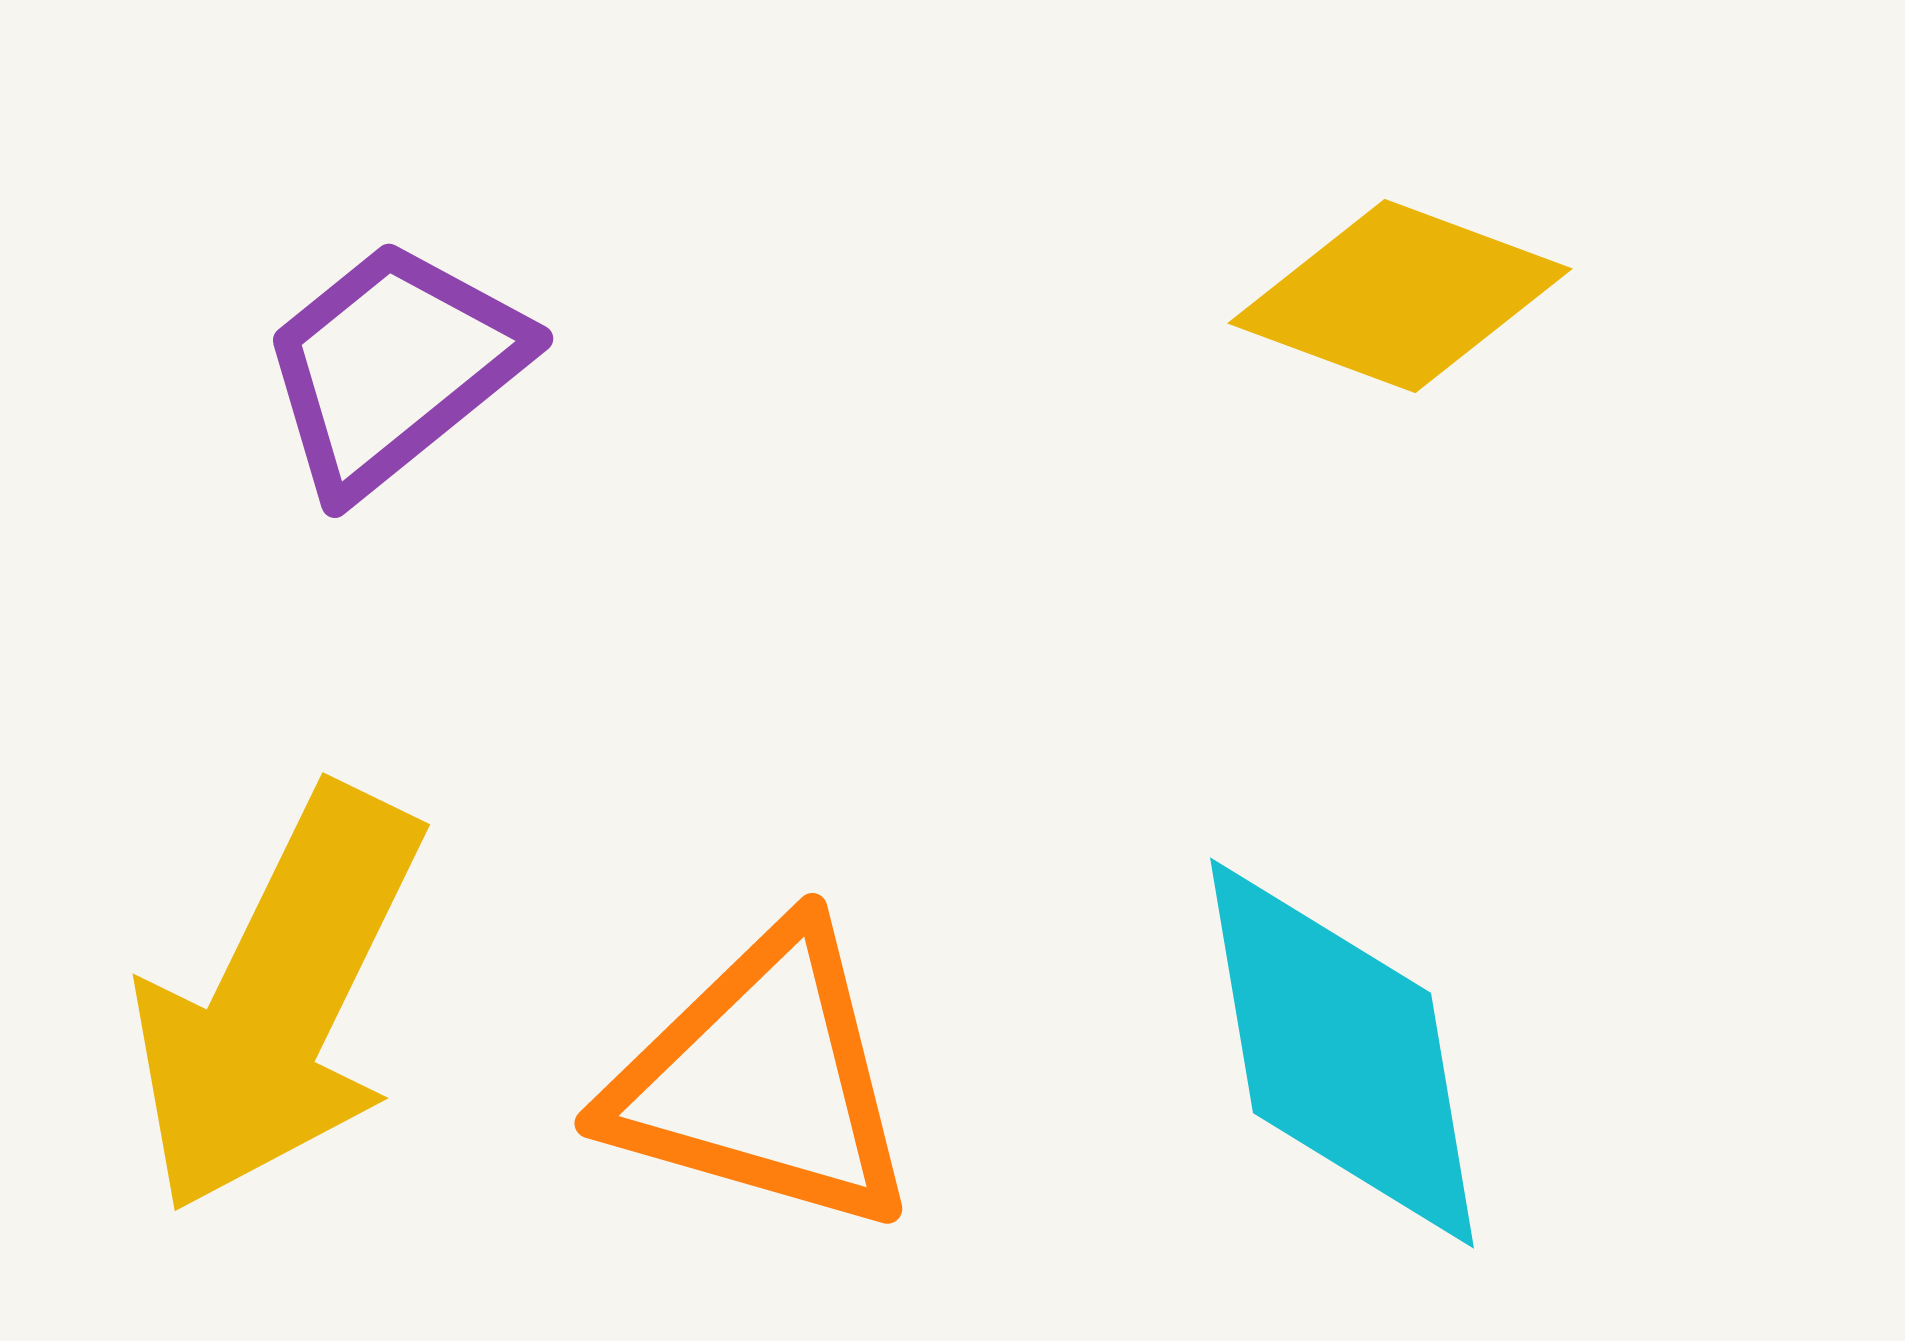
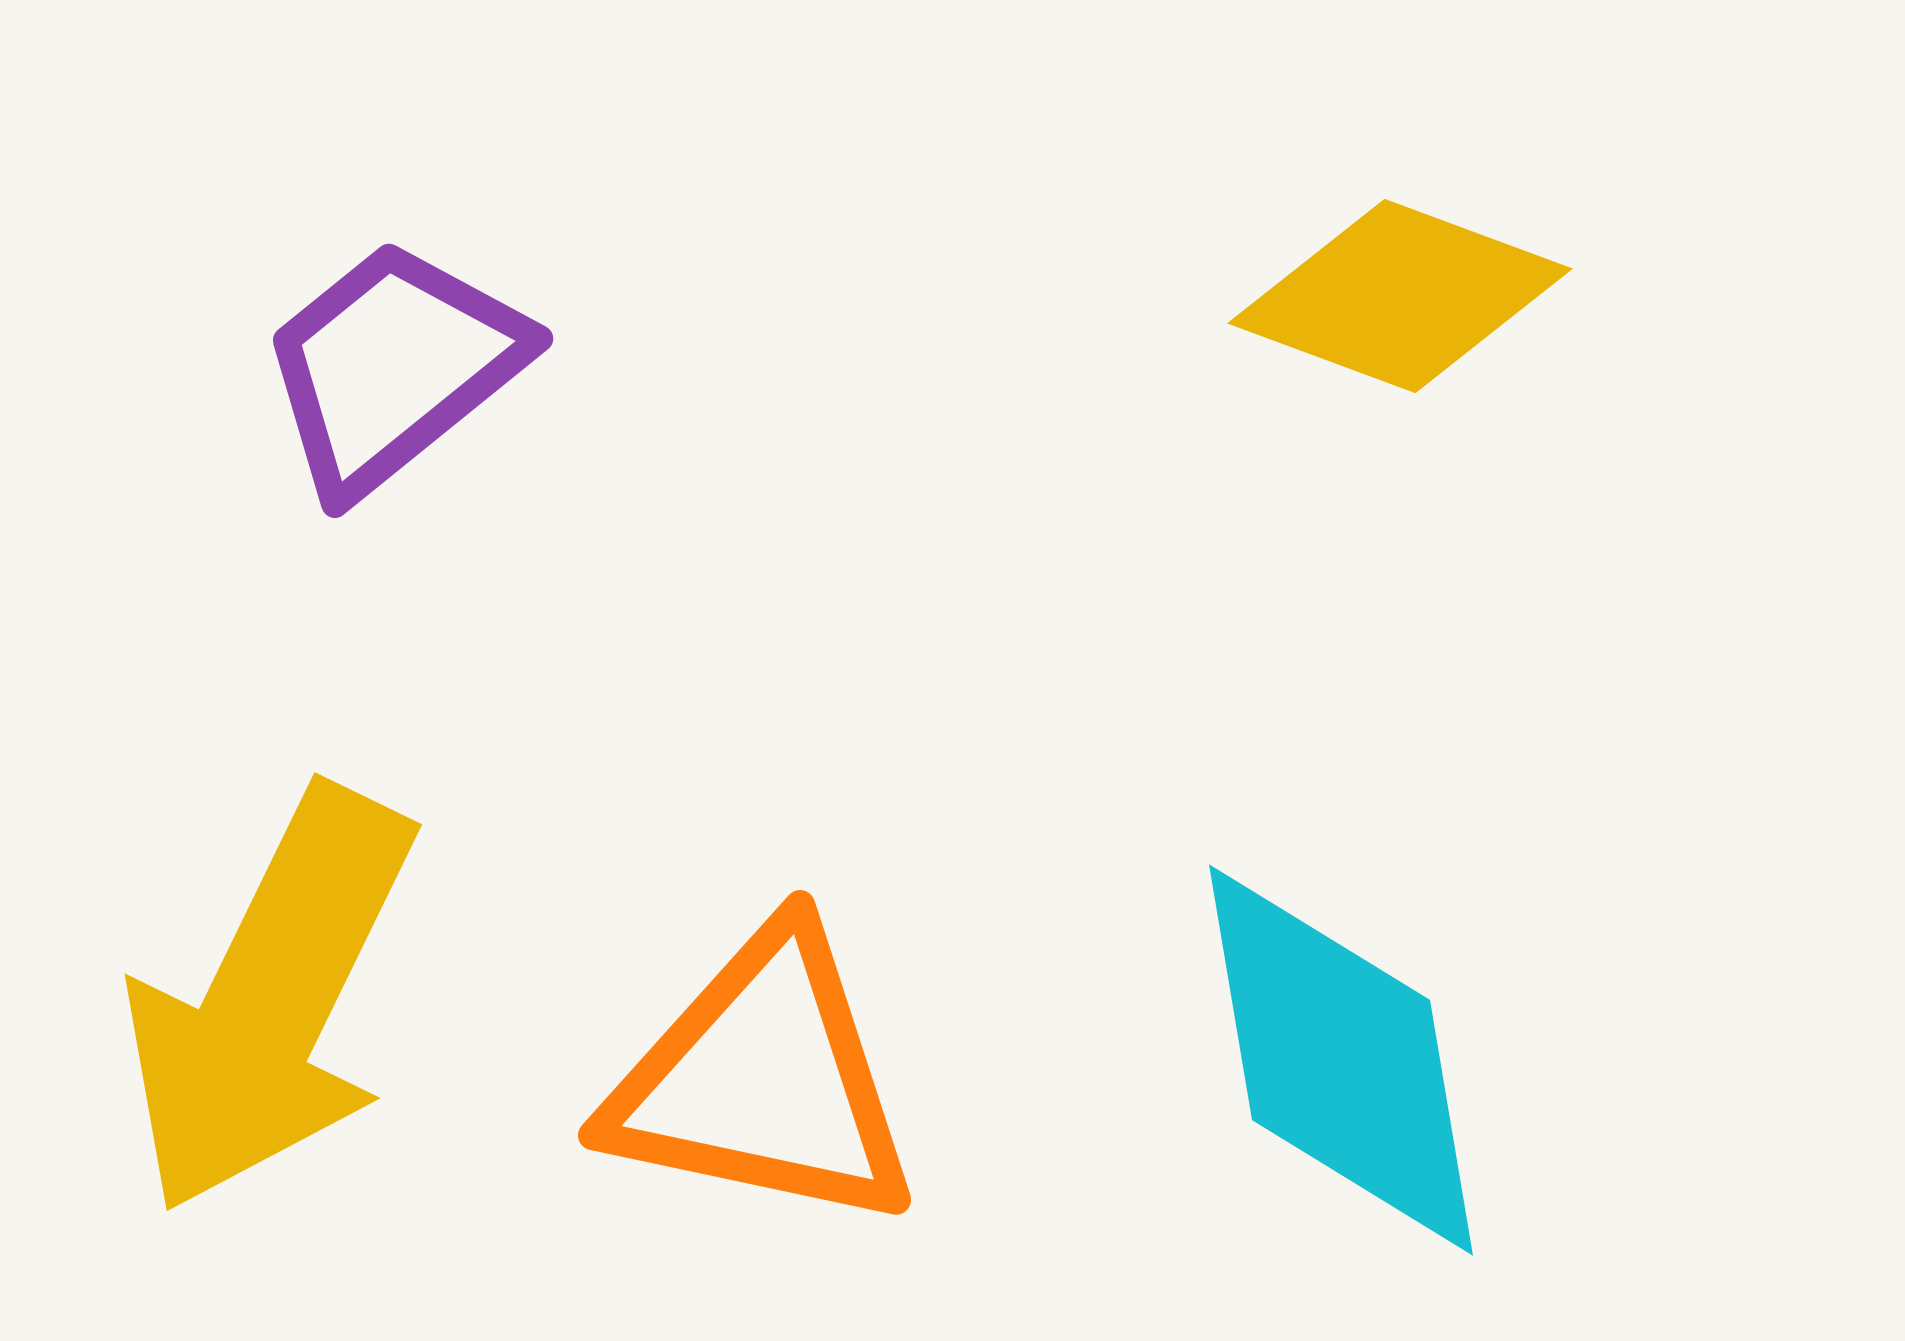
yellow arrow: moved 8 px left
cyan diamond: moved 1 px left, 7 px down
orange triangle: rotated 4 degrees counterclockwise
